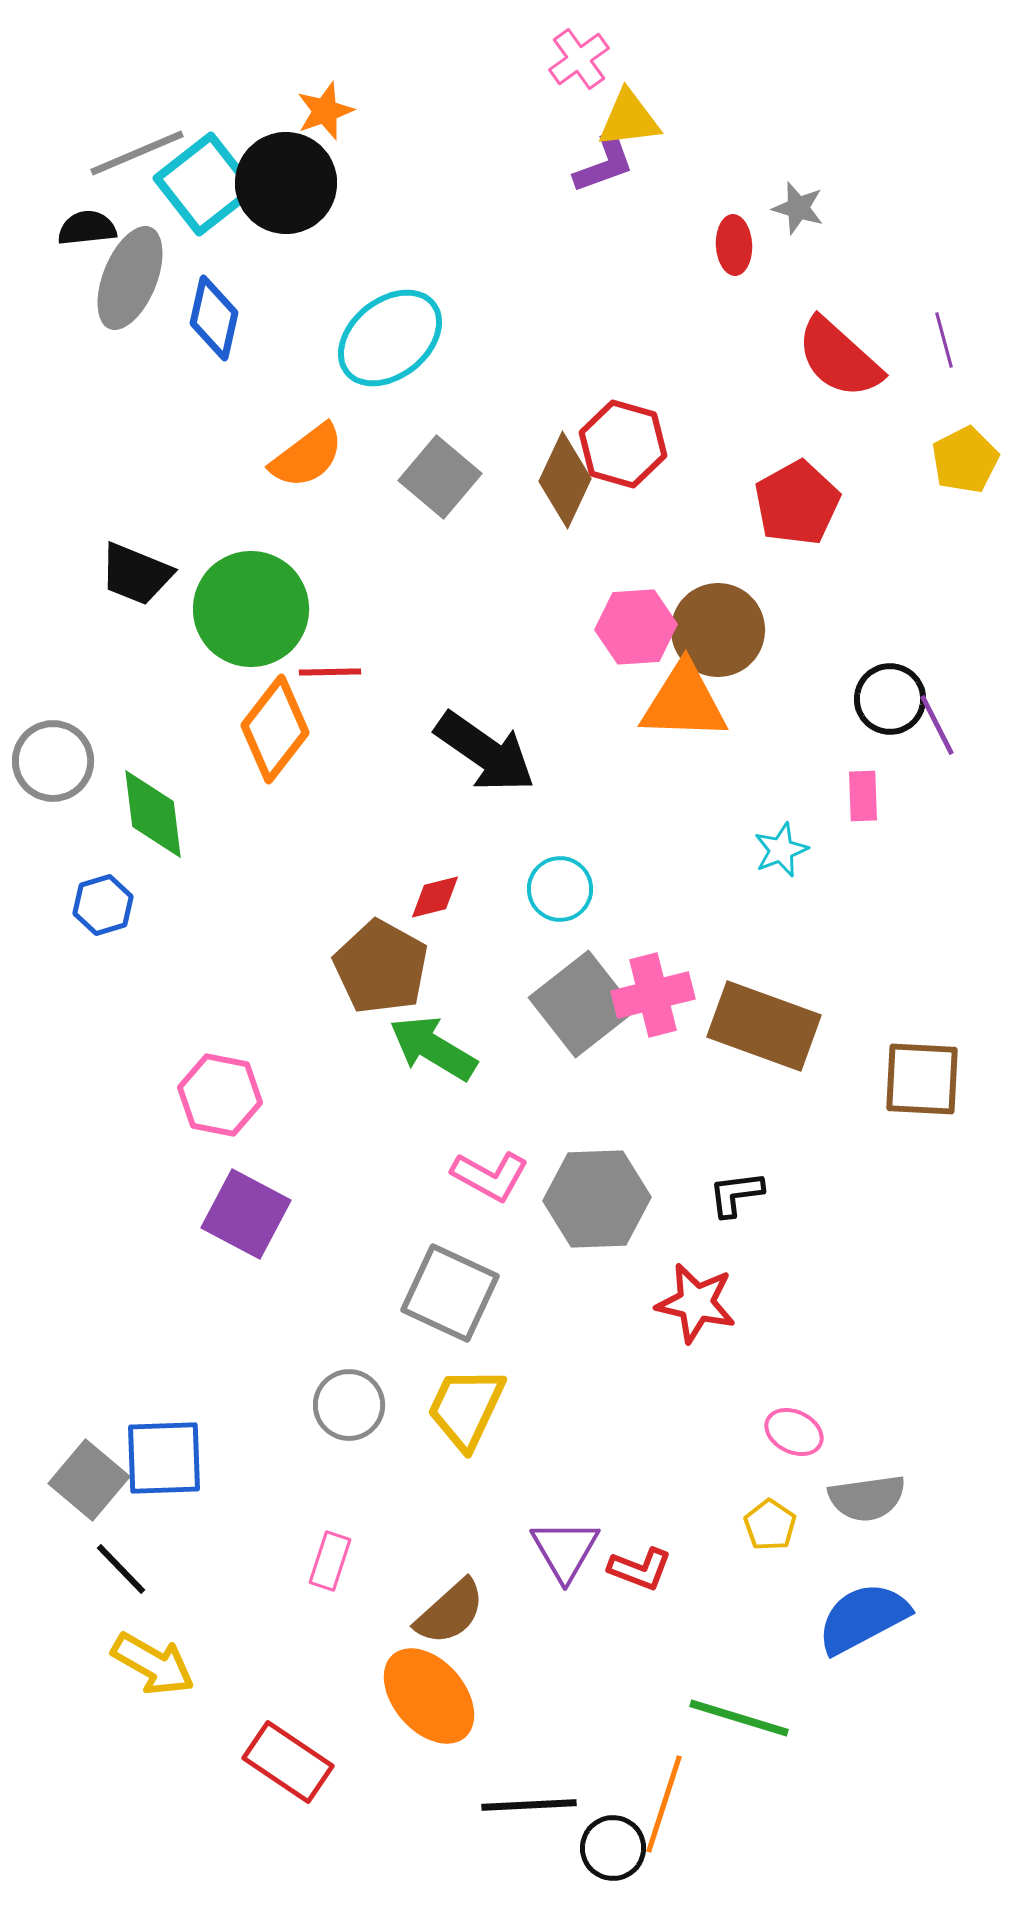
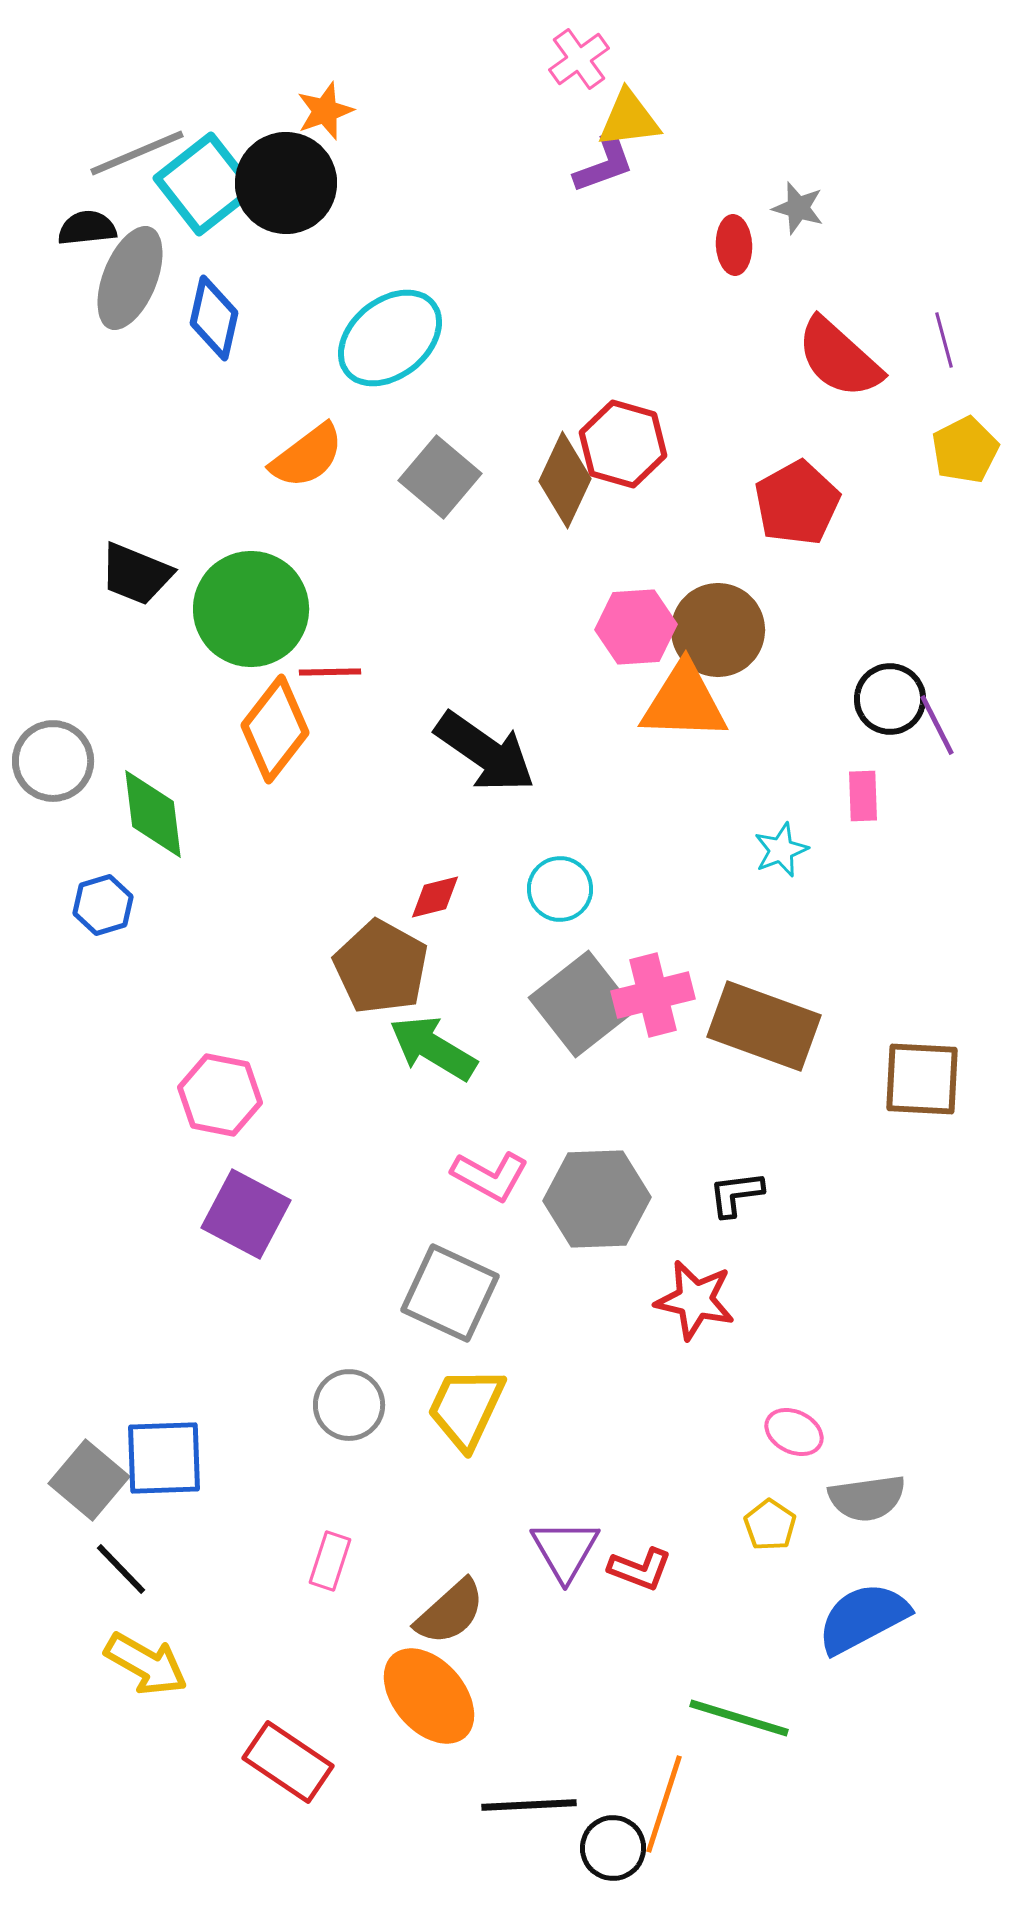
yellow pentagon at (965, 460): moved 10 px up
red star at (696, 1303): moved 1 px left, 3 px up
yellow arrow at (153, 1664): moved 7 px left
